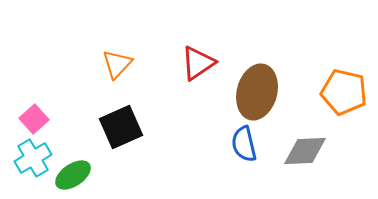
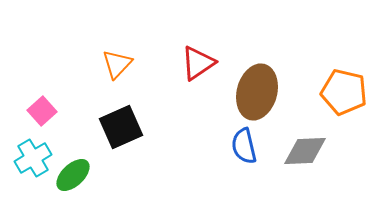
pink square: moved 8 px right, 8 px up
blue semicircle: moved 2 px down
green ellipse: rotated 9 degrees counterclockwise
